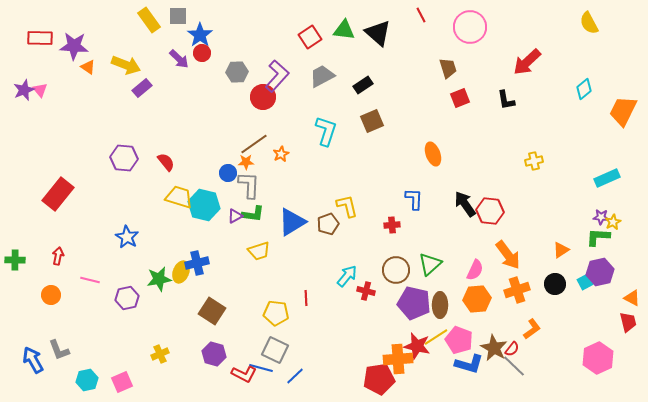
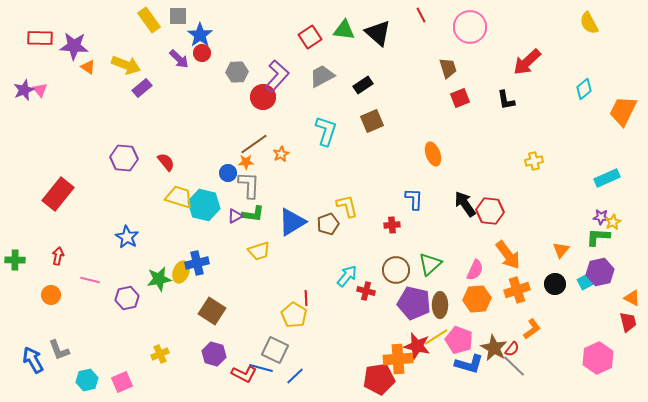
orange triangle at (561, 250): rotated 18 degrees counterclockwise
yellow pentagon at (276, 313): moved 18 px right, 2 px down; rotated 25 degrees clockwise
